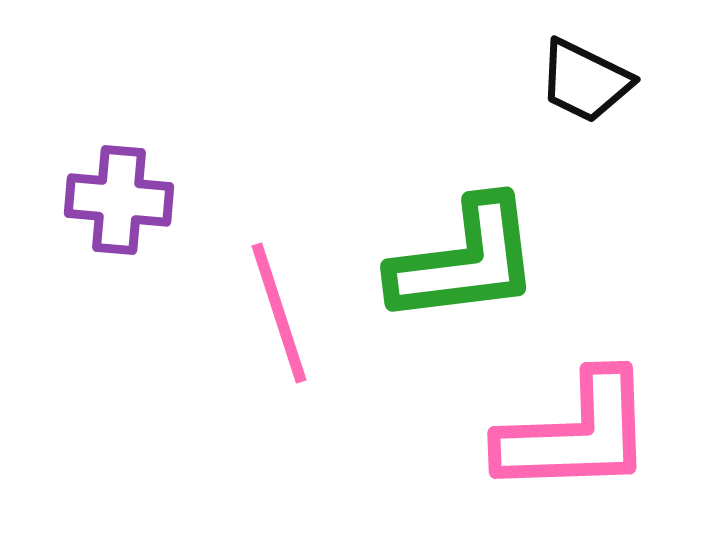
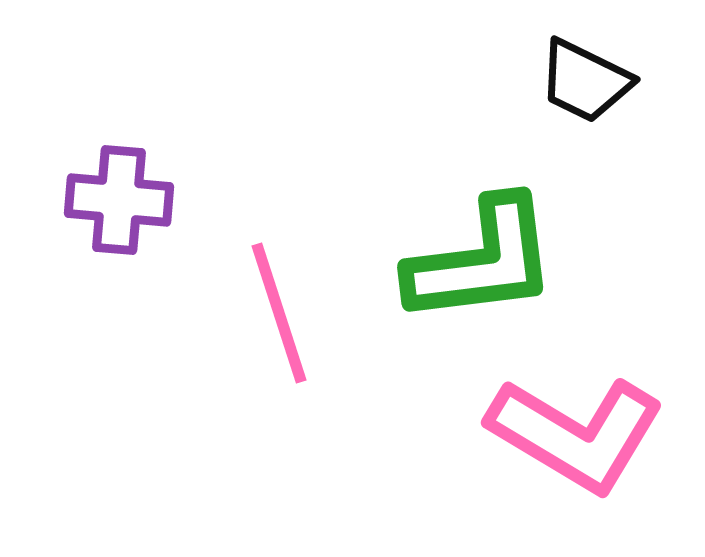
green L-shape: moved 17 px right
pink L-shape: rotated 33 degrees clockwise
